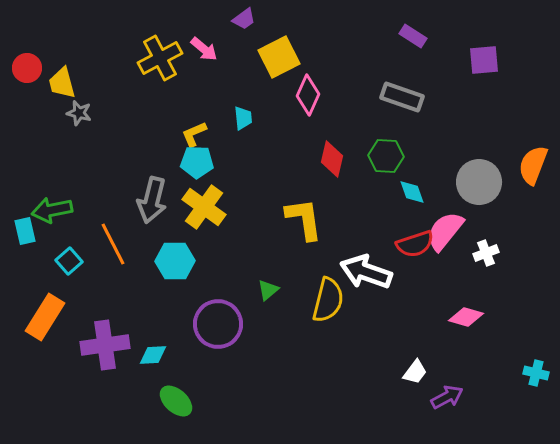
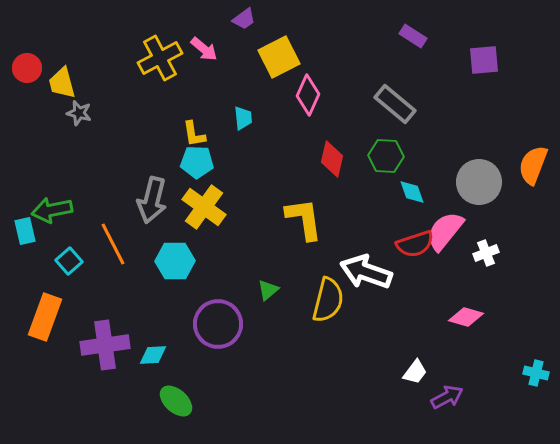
gray rectangle at (402, 97): moved 7 px left, 7 px down; rotated 21 degrees clockwise
yellow L-shape at (194, 134): rotated 76 degrees counterclockwise
orange rectangle at (45, 317): rotated 12 degrees counterclockwise
